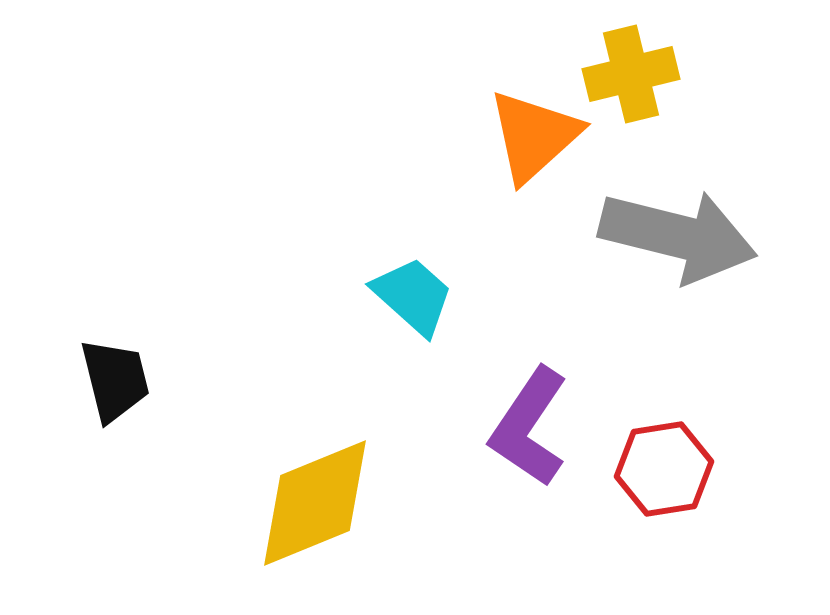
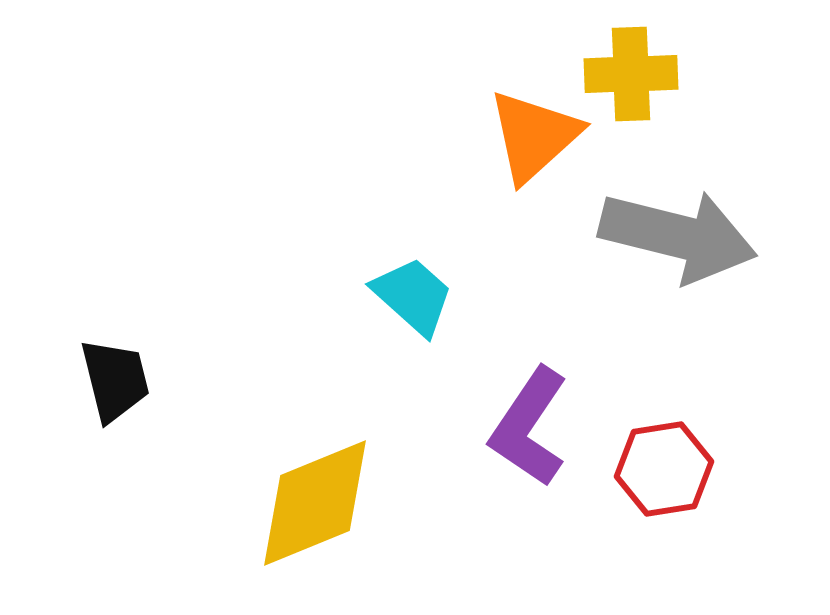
yellow cross: rotated 12 degrees clockwise
